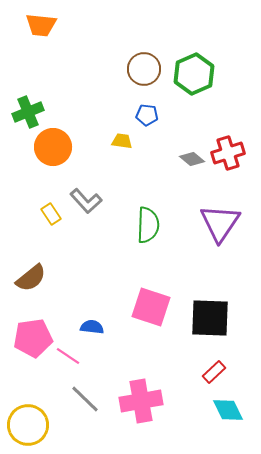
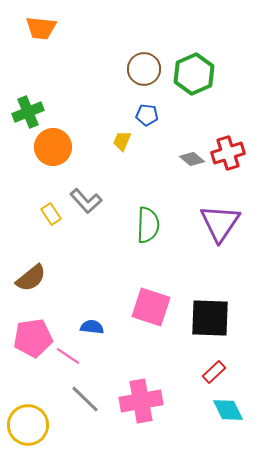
orange trapezoid: moved 3 px down
yellow trapezoid: rotated 75 degrees counterclockwise
